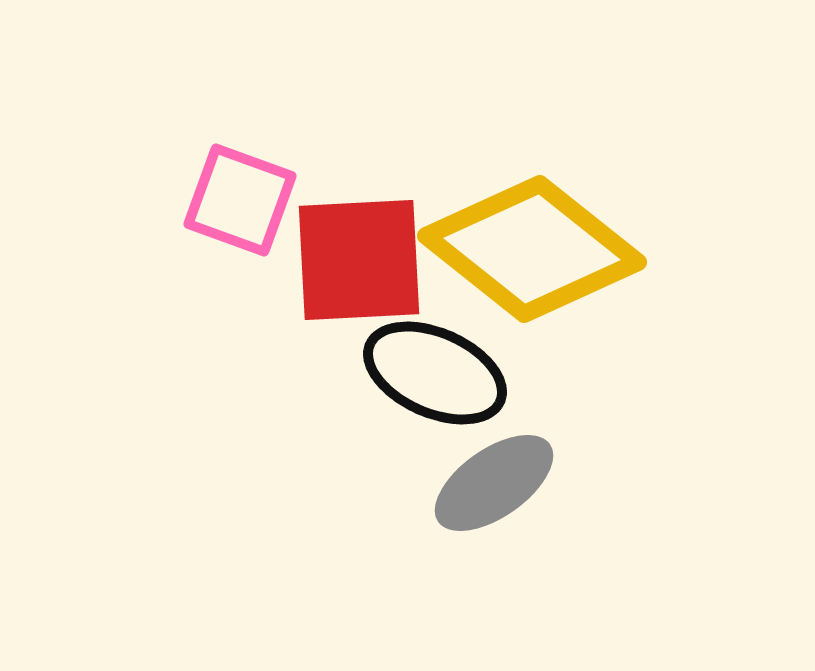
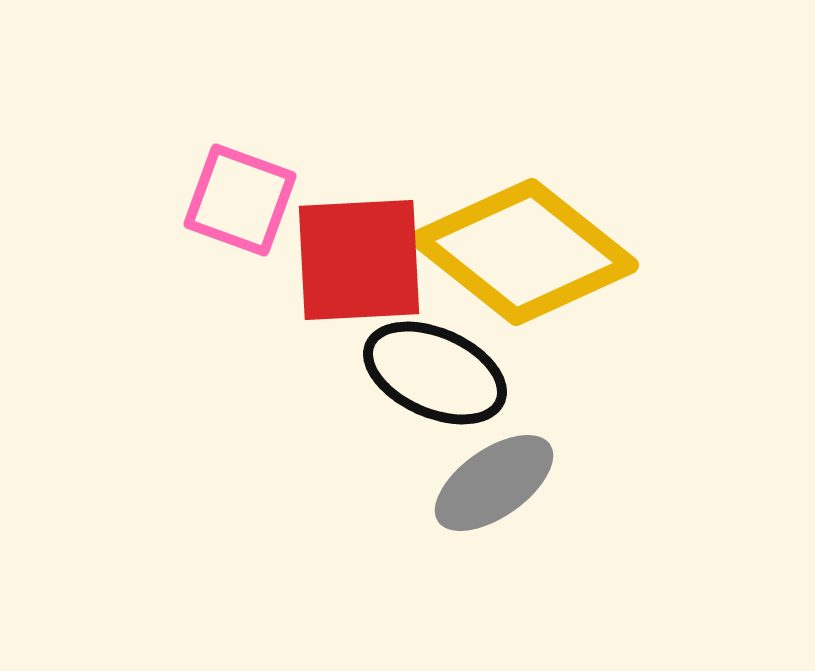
yellow diamond: moved 8 px left, 3 px down
